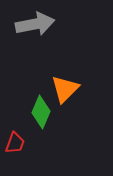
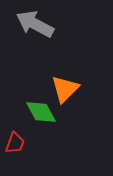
gray arrow: rotated 141 degrees counterclockwise
green diamond: rotated 52 degrees counterclockwise
